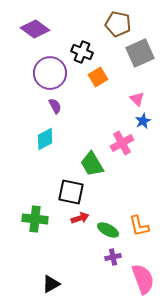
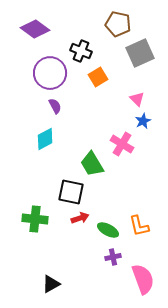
black cross: moved 1 px left, 1 px up
pink cross: moved 1 px down; rotated 30 degrees counterclockwise
